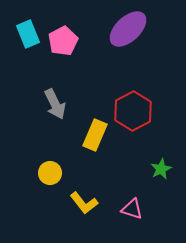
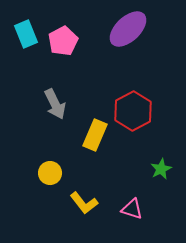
cyan rectangle: moved 2 px left
